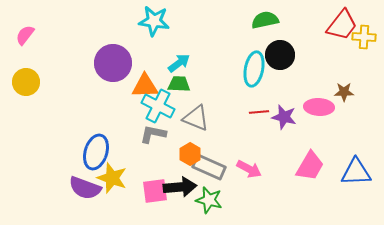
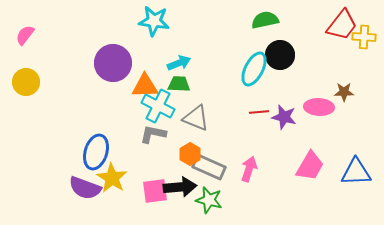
cyan arrow: rotated 15 degrees clockwise
cyan ellipse: rotated 16 degrees clockwise
pink arrow: rotated 100 degrees counterclockwise
yellow star: rotated 12 degrees clockwise
